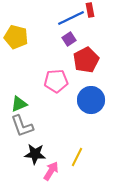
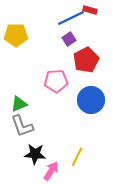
red rectangle: rotated 64 degrees counterclockwise
yellow pentagon: moved 2 px up; rotated 15 degrees counterclockwise
